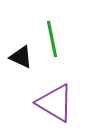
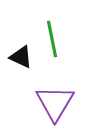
purple triangle: rotated 30 degrees clockwise
